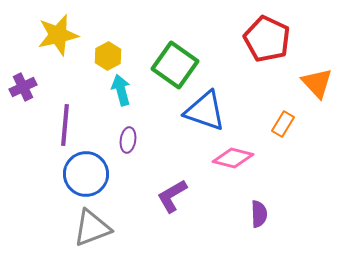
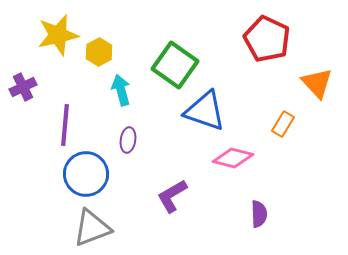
yellow hexagon: moved 9 px left, 4 px up
